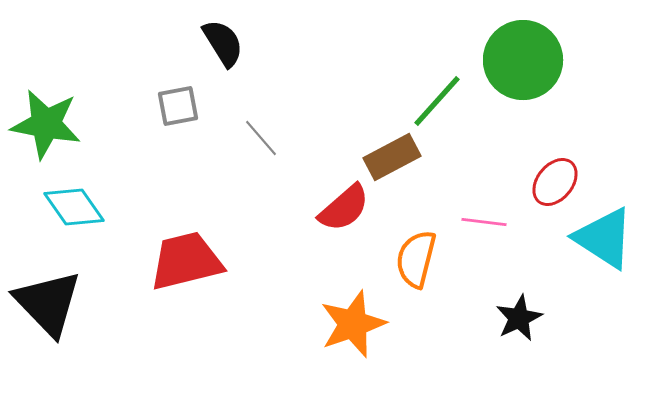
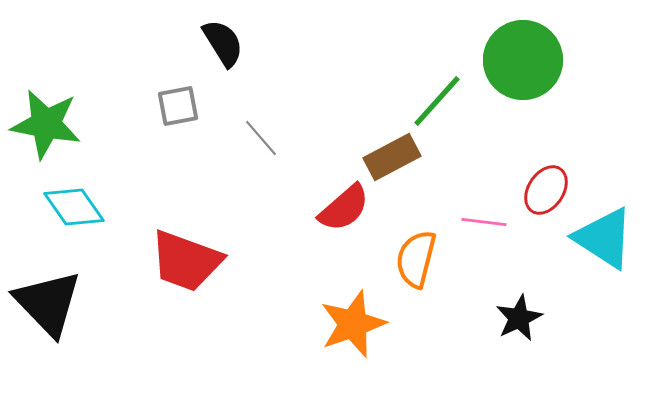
red ellipse: moved 9 px left, 8 px down; rotated 6 degrees counterclockwise
red trapezoid: rotated 146 degrees counterclockwise
